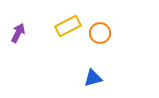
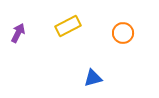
orange circle: moved 23 px right
